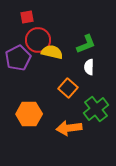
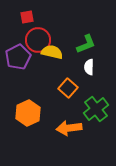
purple pentagon: moved 1 px up
orange hexagon: moved 1 px left, 1 px up; rotated 25 degrees counterclockwise
